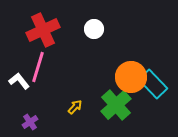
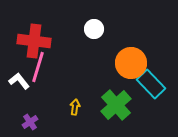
red cross: moved 9 px left, 11 px down; rotated 32 degrees clockwise
orange circle: moved 14 px up
cyan rectangle: moved 2 px left
yellow arrow: rotated 35 degrees counterclockwise
